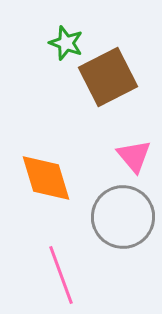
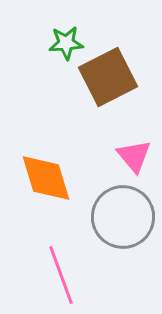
green star: rotated 24 degrees counterclockwise
